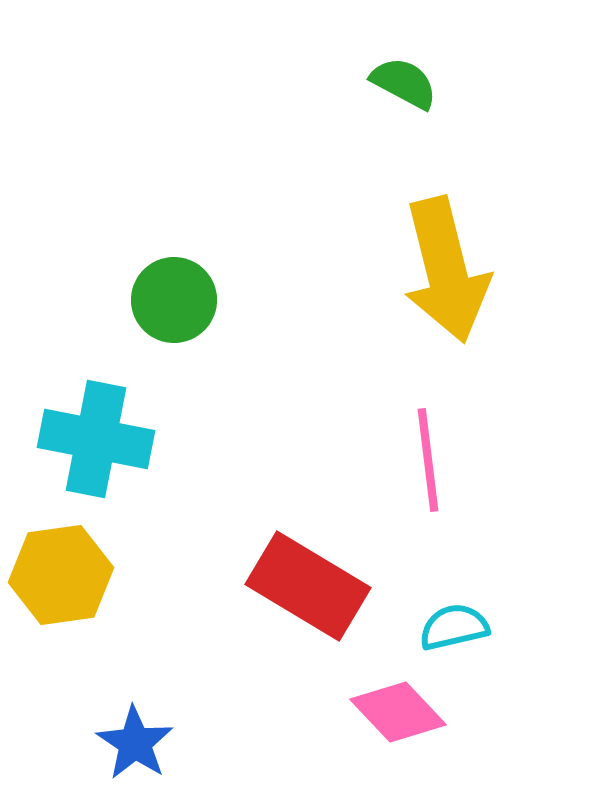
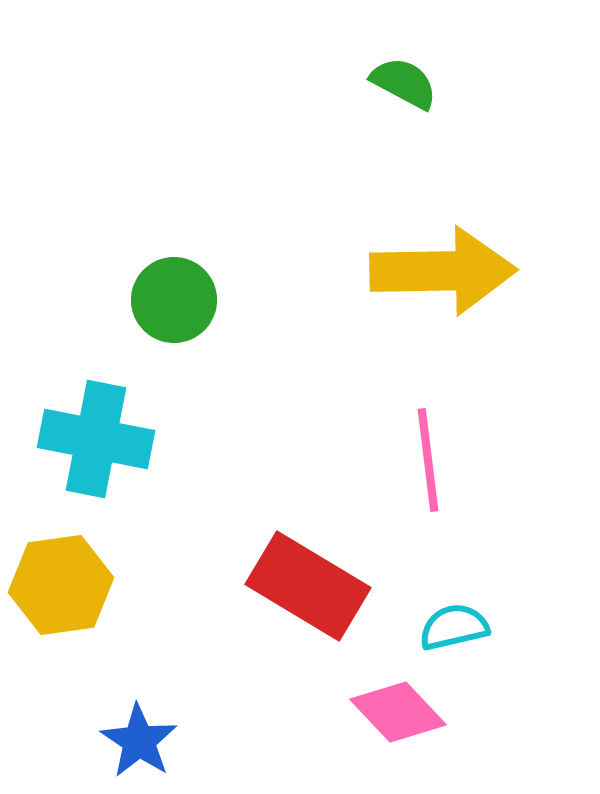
yellow arrow: moved 3 px left, 1 px down; rotated 77 degrees counterclockwise
yellow hexagon: moved 10 px down
blue star: moved 4 px right, 2 px up
